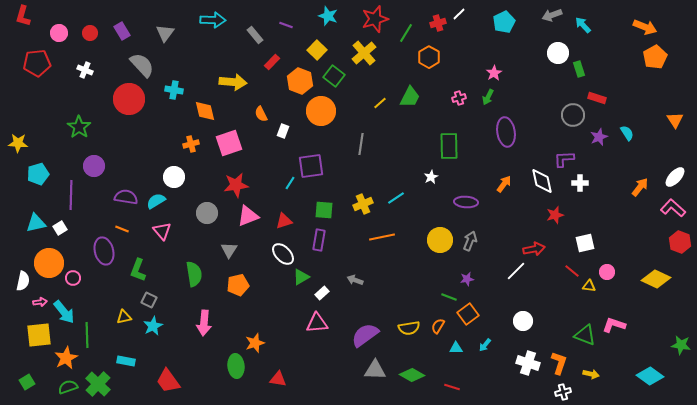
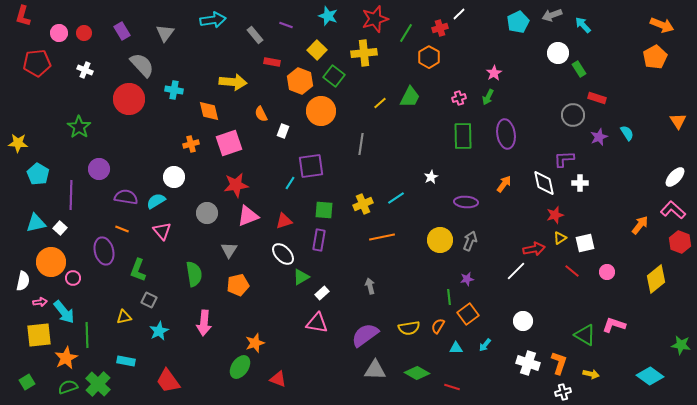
cyan arrow at (213, 20): rotated 10 degrees counterclockwise
cyan pentagon at (504, 22): moved 14 px right
red cross at (438, 23): moved 2 px right, 5 px down
orange arrow at (645, 27): moved 17 px right, 2 px up
red circle at (90, 33): moved 6 px left
yellow cross at (364, 53): rotated 35 degrees clockwise
red rectangle at (272, 62): rotated 56 degrees clockwise
green rectangle at (579, 69): rotated 14 degrees counterclockwise
orange diamond at (205, 111): moved 4 px right
orange triangle at (675, 120): moved 3 px right, 1 px down
purple ellipse at (506, 132): moved 2 px down
green rectangle at (449, 146): moved 14 px right, 10 px up
purple circle at (94, 166): moved 5 px right, 3 px down
cyan pentagon at (38, 174): rotated 25 degrees counterclockwise
white diamond at (542, 181): moved 2 px right, 2 px down
orange arrow at (640, 187): moved 38 px down
pink L-shape at (673, 208): moved 2 px down
white square at (60, 228): rotated 16 degrees counterclockwise
orange circle at (49, 263): moved 2 px right, 1 px up
yellow diamond at (656, 279): rotated 64 degrees counterclockwise
gray arrow at (355, 280): moved 15 px right, 6 px down; rotated 56 degrees clockwise
yellow triangle at (589, 286): moved 29 px left, 48 px up; rotated 40 degrees counterclockwise
green line at (449, 297): rotated 63 degrees clockwise
pink triangle at (317, 323): rotated 15 degrees clockwise
cyan star at (153, 326): moved 6 px right, 5 px down
green triangle at (585, 335): rotated 10 degrees clockwise
green ellipse at (236, 366): moved 4 px right, 1 px down; rotated 40 degrees clockwise
green diamond at (412, 375): moved 5 px right, 2 px up
red triangle at (278, 379): rotated 12 degrees clockwise
